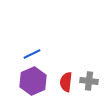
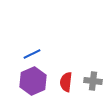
gray cross: moved 4 px right
